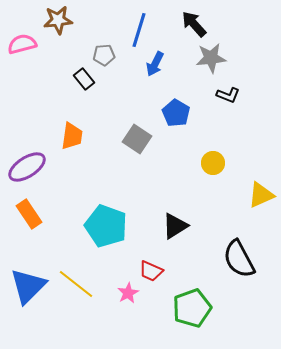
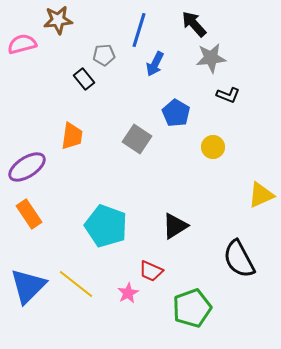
yellow circle: moved 16 px up
